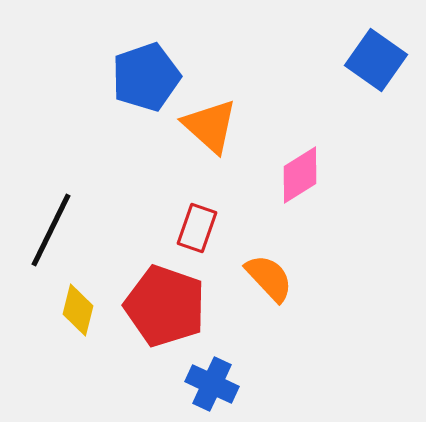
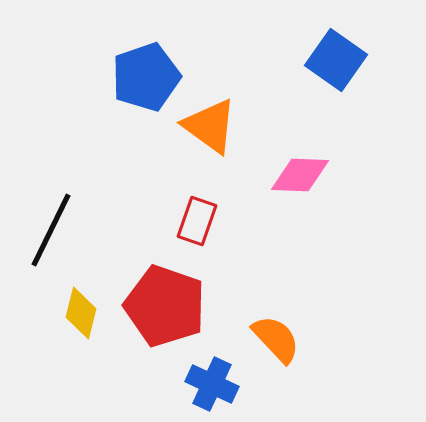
blue square: moved 40 px left
orange triangle: rotated 6 degrees counterclockwise
pink diamond: rotated 34 degrees clockwise
red rectangle: moved 7 px up
orange semicircle: moved 7 px right, 61 px down
yellow diamond: moved 3 px right, 3 px down
